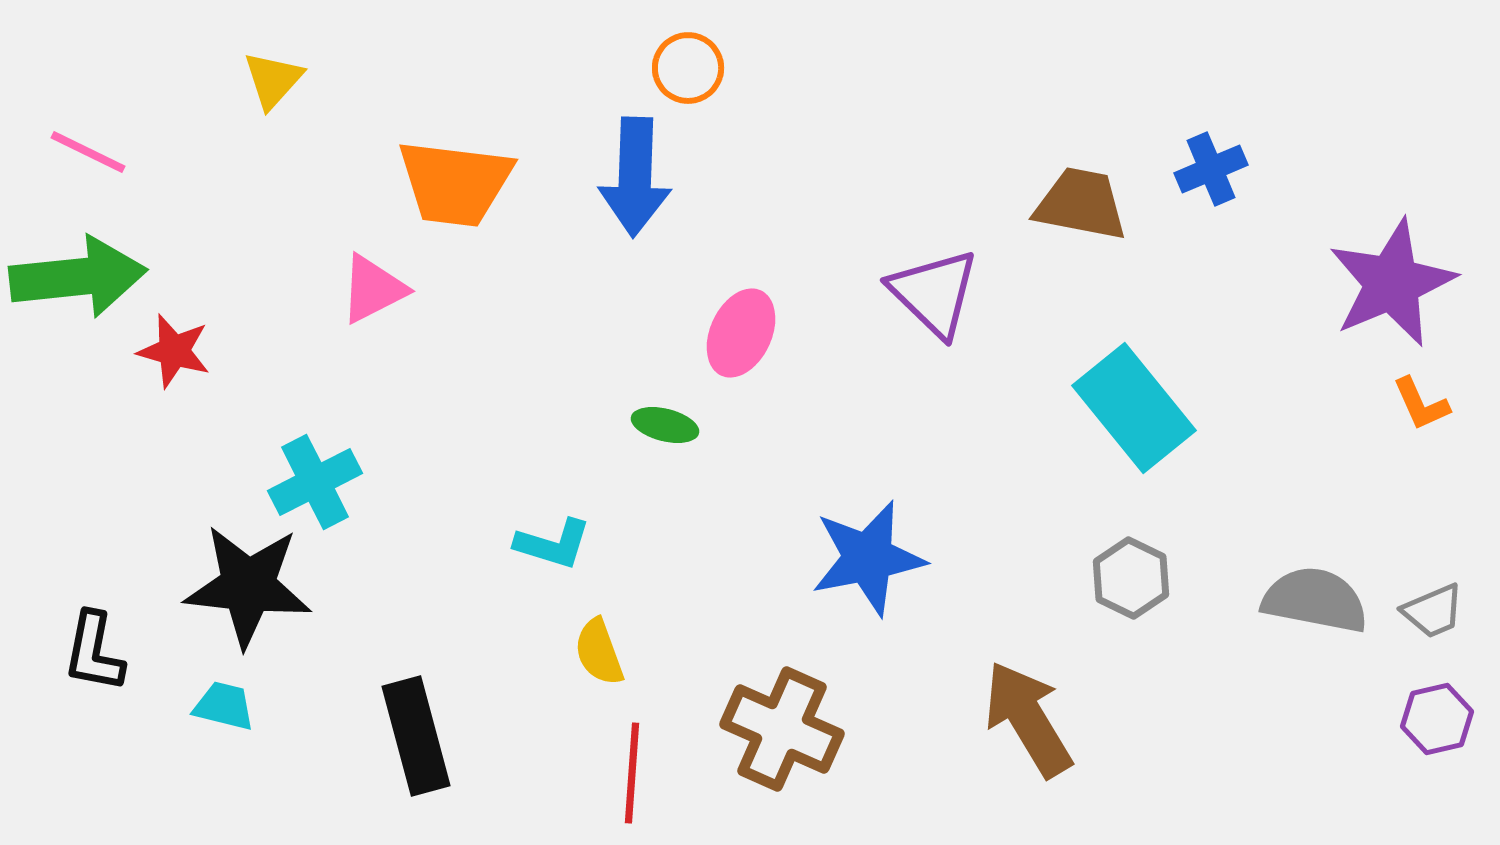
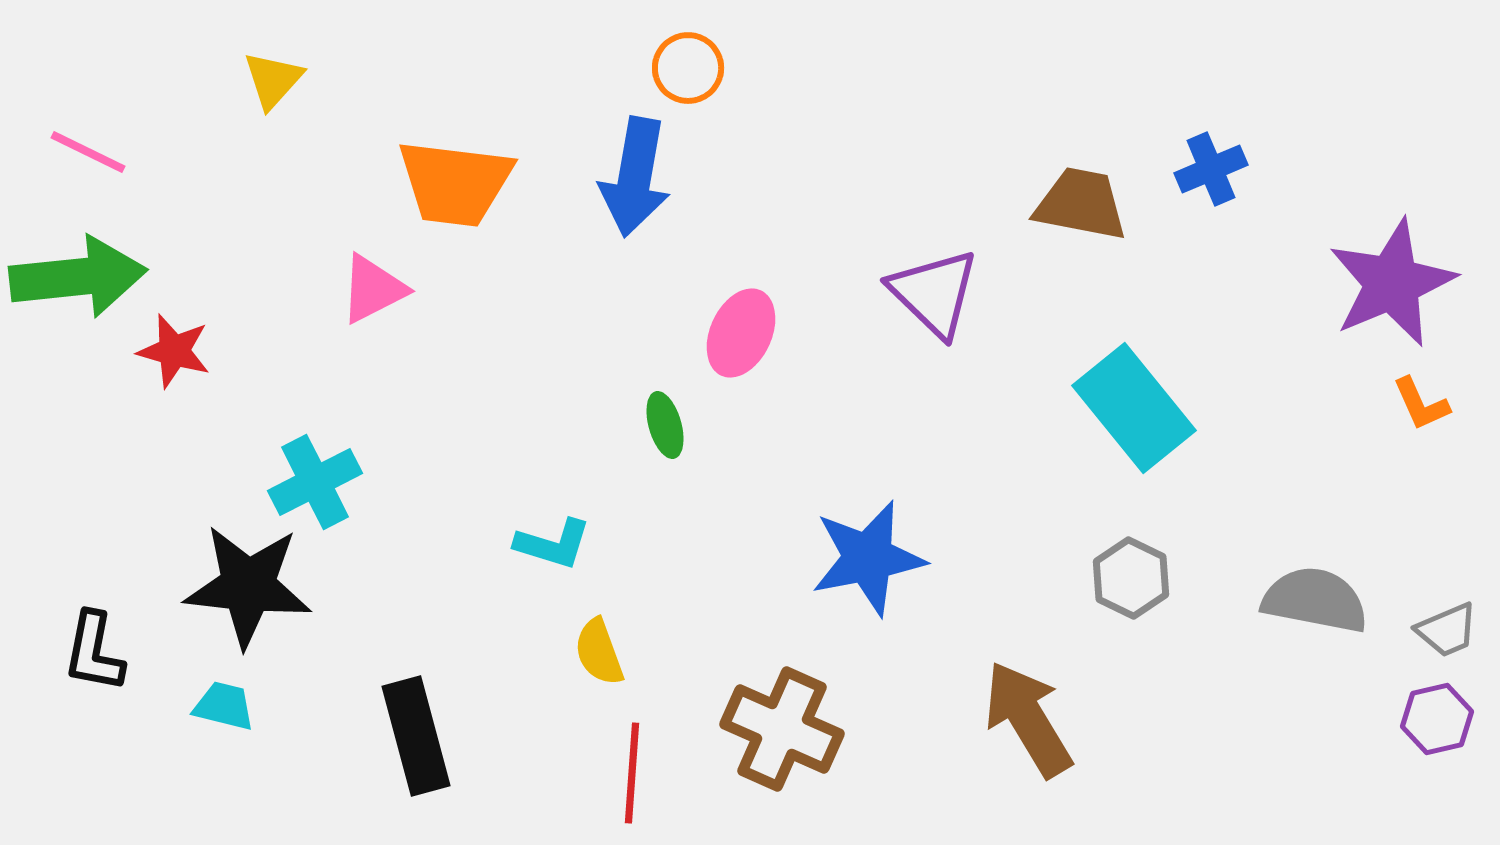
blue arrow: rotated 8 degrees clockwise
green ellipse: rotated 60 degrees clockwise
gray trapezoid: moved 14 px right, 19 px down
